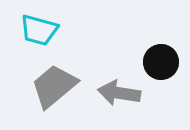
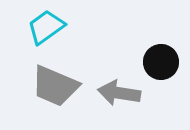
cyan trapezoid: moved 7 px right, 3 px up; rotated 129 degrees clockwise
gray trapezoid: moved 1 px right; rotated 117 degrees counterclockwise
